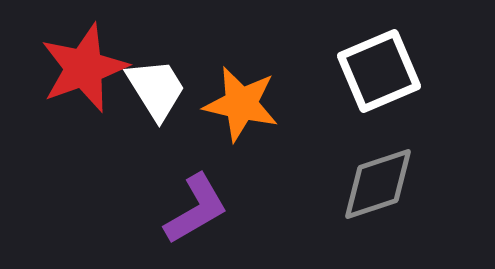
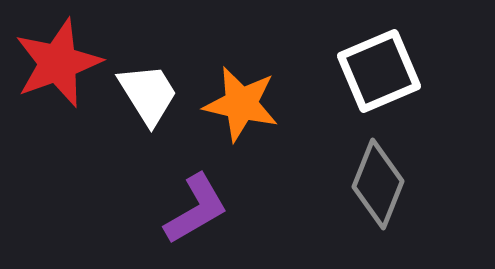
red star: moved 26 px left, 5 px up
white trapezoid: moved 8 px left, 5 px down
gray diamond: rotated 50 degrees counterclockwise
